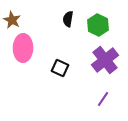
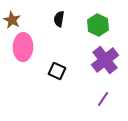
black semicircle: moved 9 px left
pink ellipse: moved 1 px up
black square: moved 3 px left, 3 px down
